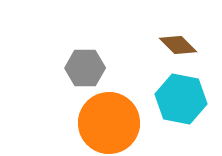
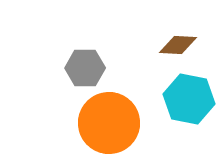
brown diamond: rotated 42 degrees counterclockwise
cyan hexagon: moved 8 px right
